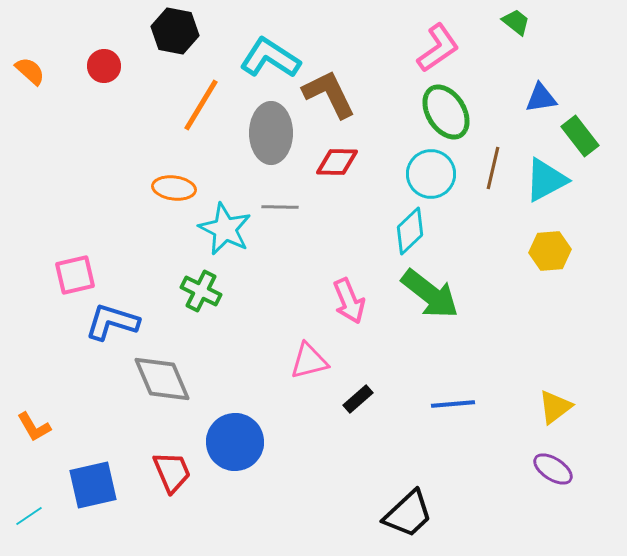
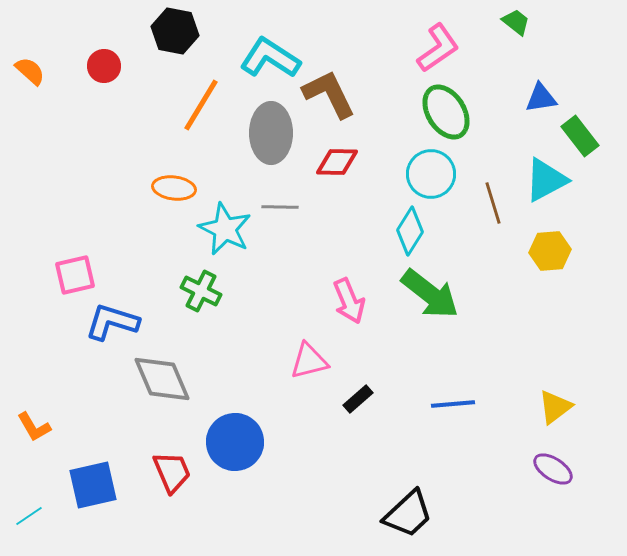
brown line: moved 35 px down; rotated 30 degrees counterclockwise
cyan diamond: rotated 15 degrees counterclockwise
